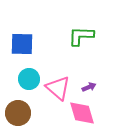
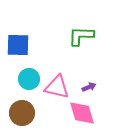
blue square: moved 4 px left, 1 px down
pink triangle: moved 1 px left, 1 px up; rotated 28 degrees counterclockwise
brown circle: moved 4 px right
